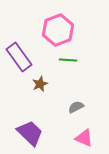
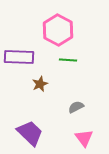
pink hexagon: rotated 12 degrees counterclockwise
purple rectangle: rotated 52 degrees counterclockwise
pink triangle: rotated 30 degrees clockwise
